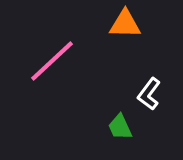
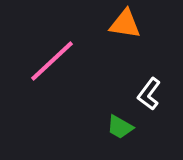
orange triangle: rotated 8 degrees clockwise
green trapezoid: rotated 36 degrees counterclockwise
